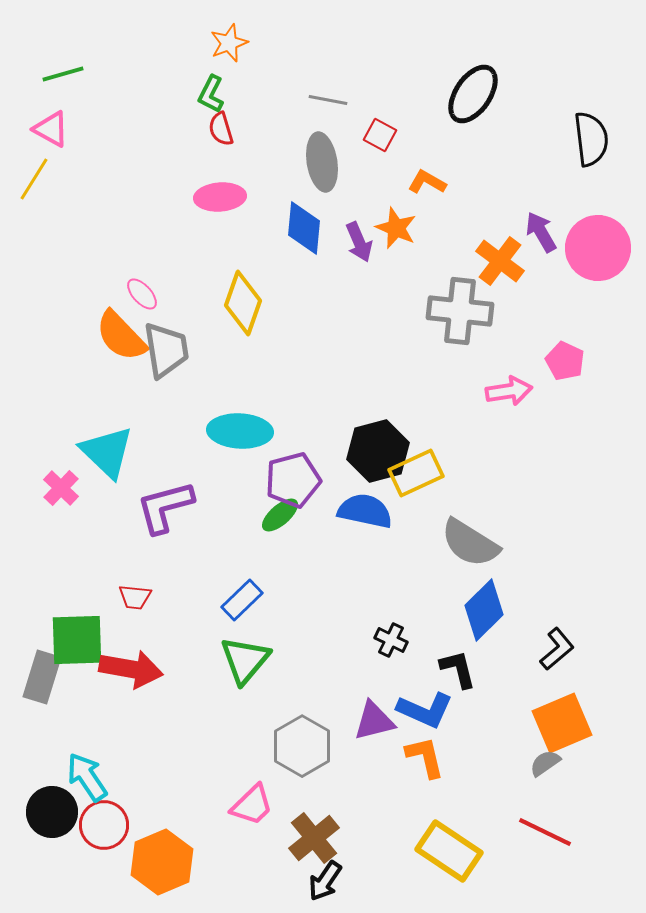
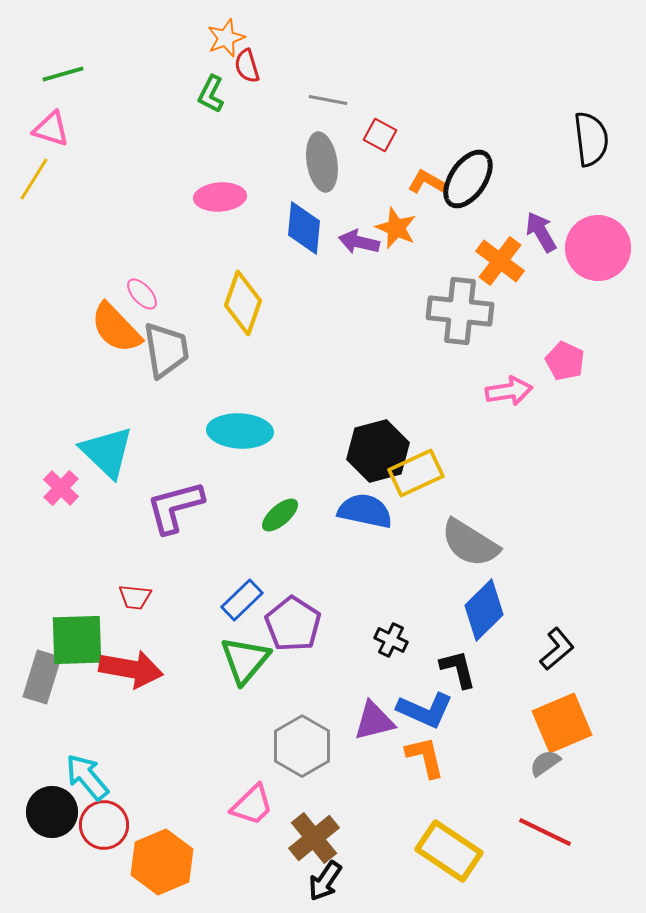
orange star at (229, 43): moved 3 px left, 5 px up
black ellipse at (473, 94): moved 5 px left, 85 px down
pink triangle at (51, 129): rotated 12 degrees counterclockwise
red semicircle at (221, 129): moved 26 px right, 63 px up
purple arrow at (359, 242): rotated 126 degrees clockwise
orange semicircle at (121, 336): moved 5 px left, 8 px up
purple pentagon at (293, 480): moved 144 px down; rotated 24 degrees counterclockwise
purple L-shape at (165, 507): moved 10 px right
cyan arrow at (87, 777): rotated 6 degrees counterclockwise
